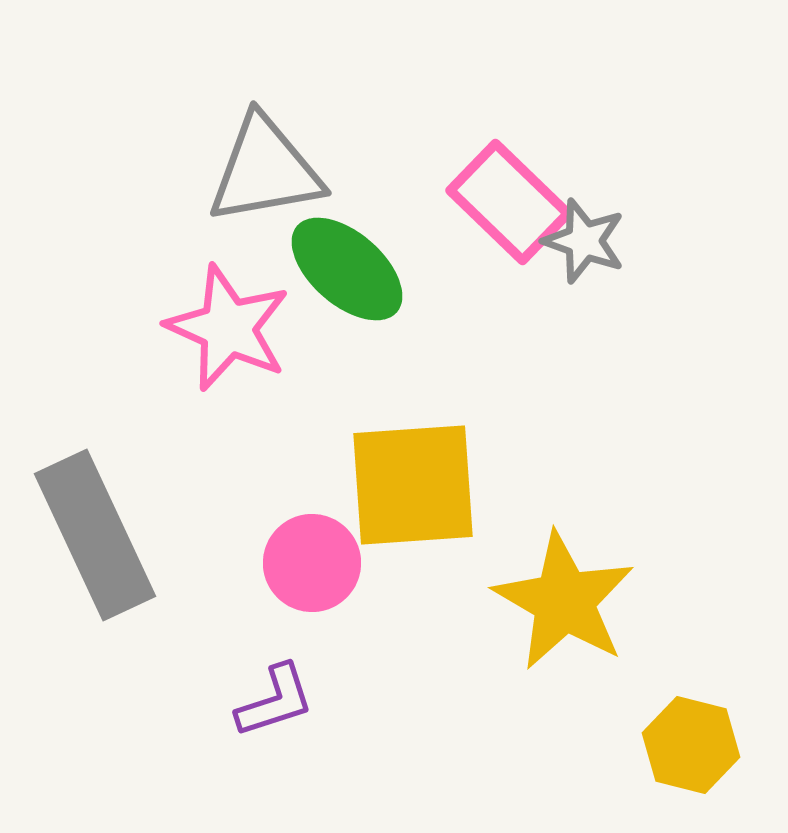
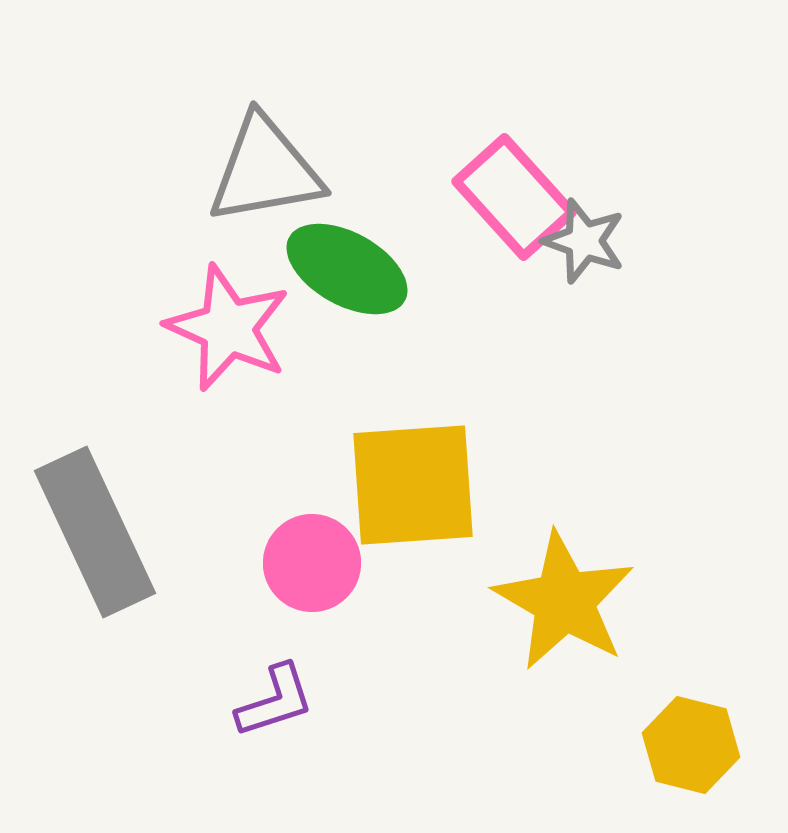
pink rectangle: moved 5 px right, 5 px up; rotated 4 degrees clockwise
green ellipse: rotated 12 degrees counterclockwise
gray rectangle: moved 3 px up
